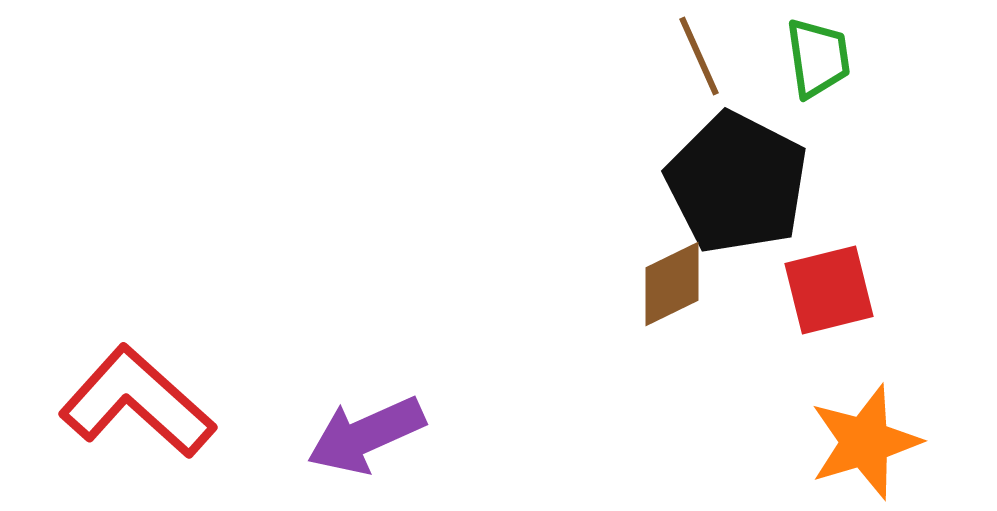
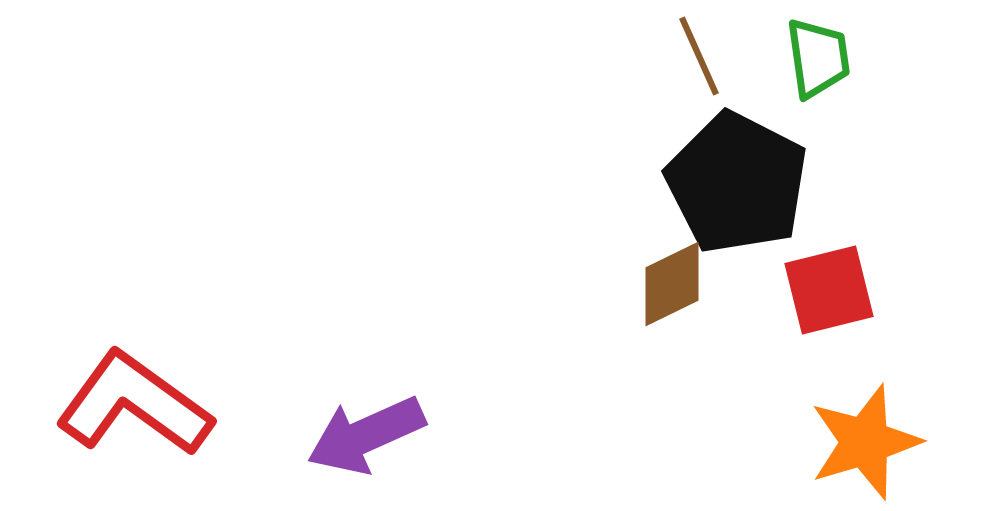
red L-shape: moved 3 px left, 2 px down; rotated 6 degrees counterclockwise
